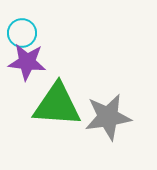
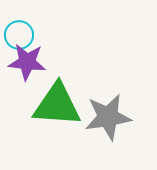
cyan circle: moved 3 px left, 2 px down
